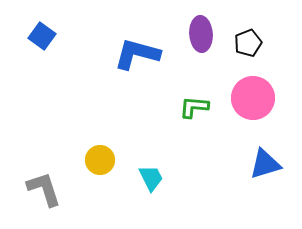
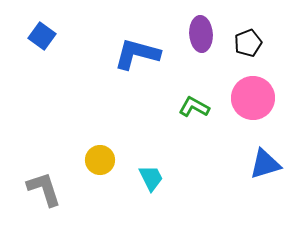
green L-shape: rotated 24 degrees clockwise
